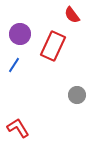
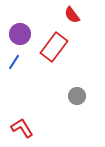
red rectangle: moved 1 px right, 1 px down; rotated 12 degrees clockwise
blue line: moved 3 px up
gray circle: moved 1 px down
red L-shape: moved 4 px right
